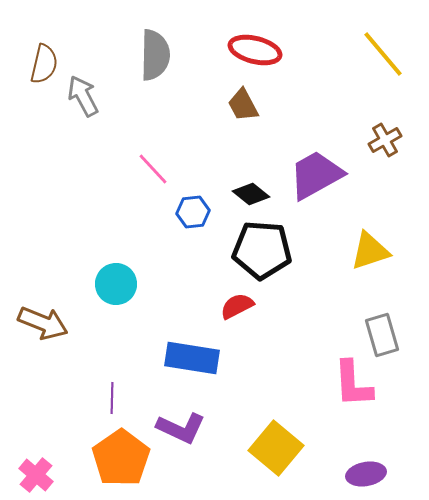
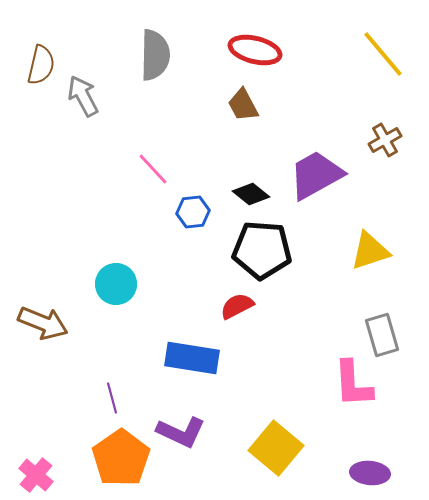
brown semicircle: moved 3 px left, 1 px down
purple line: rotated 16 degrees counterclockwise
purple L-shape: moved 4 px down
purple ellipse: moved 4 px right, 1 px up; rotated 15 degrees clockwise
